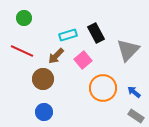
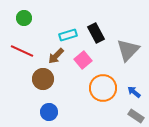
blue circle: moved 5 px right
